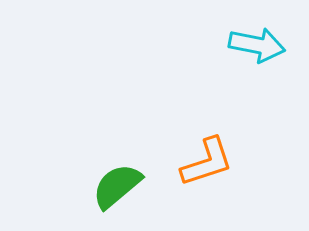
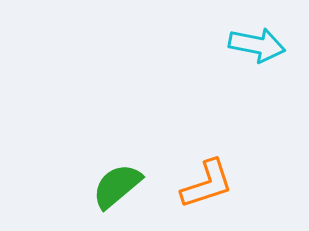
orange L-shape: moved 22 px down
